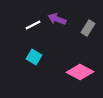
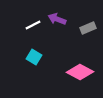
gray rectangle: rotated 35 degrees clockwise
